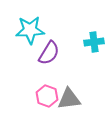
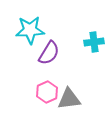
pink hexagon: moved 4 px up; rotated 15 degrees clockwise
